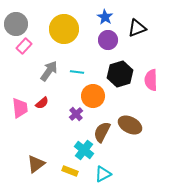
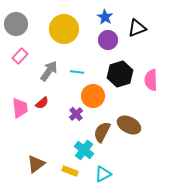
pink rectangle: moved 4 px left, 10 px down
brown ellipse: moved 1 px left
